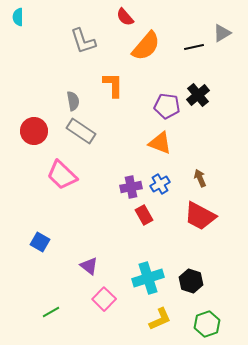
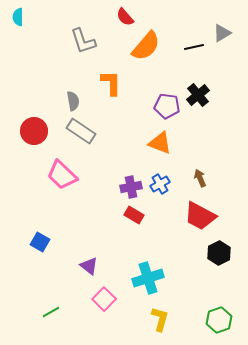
orange L-shape: moved 2 px left, 2 px up
red rectangle: moved 10 px left; rotated 30 degrees counterclockwise
black hexagon: moved 28 px right, 28 px up; rotated 15 degrees clockwise
yellow L-shape: rotated 50 degrees counterclockwise
green hexagon: moved 12 px right, 4 px up
